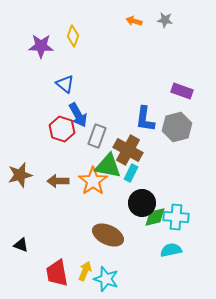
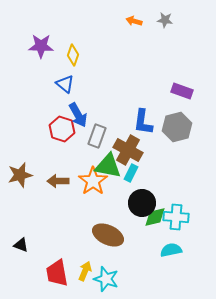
yellow diamond: moved 19 px down
blue L-shape: moved 2 px left, 3 px down
